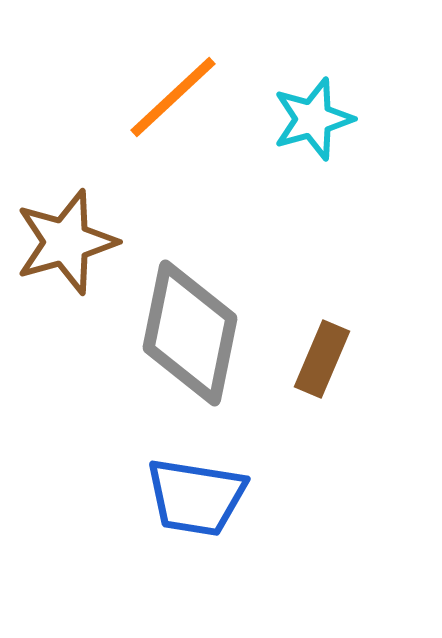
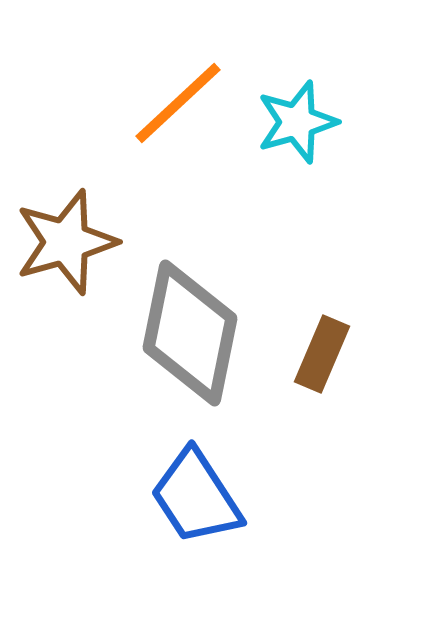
orange line: moved 5 px right, 6 px down
cyan star: moved 16 px left, 3 px down
brown rectangle: moved 5 px up
blue trapezoid: rotated 48 degrees clockwise
